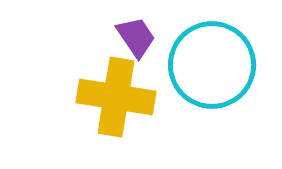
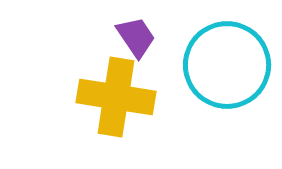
cyan circle: moved 15 px right
